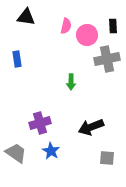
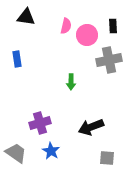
gray cross: moved 2 px right, 1 px down
